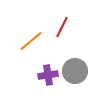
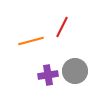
orange line: rotated 25 degrees clockwise
